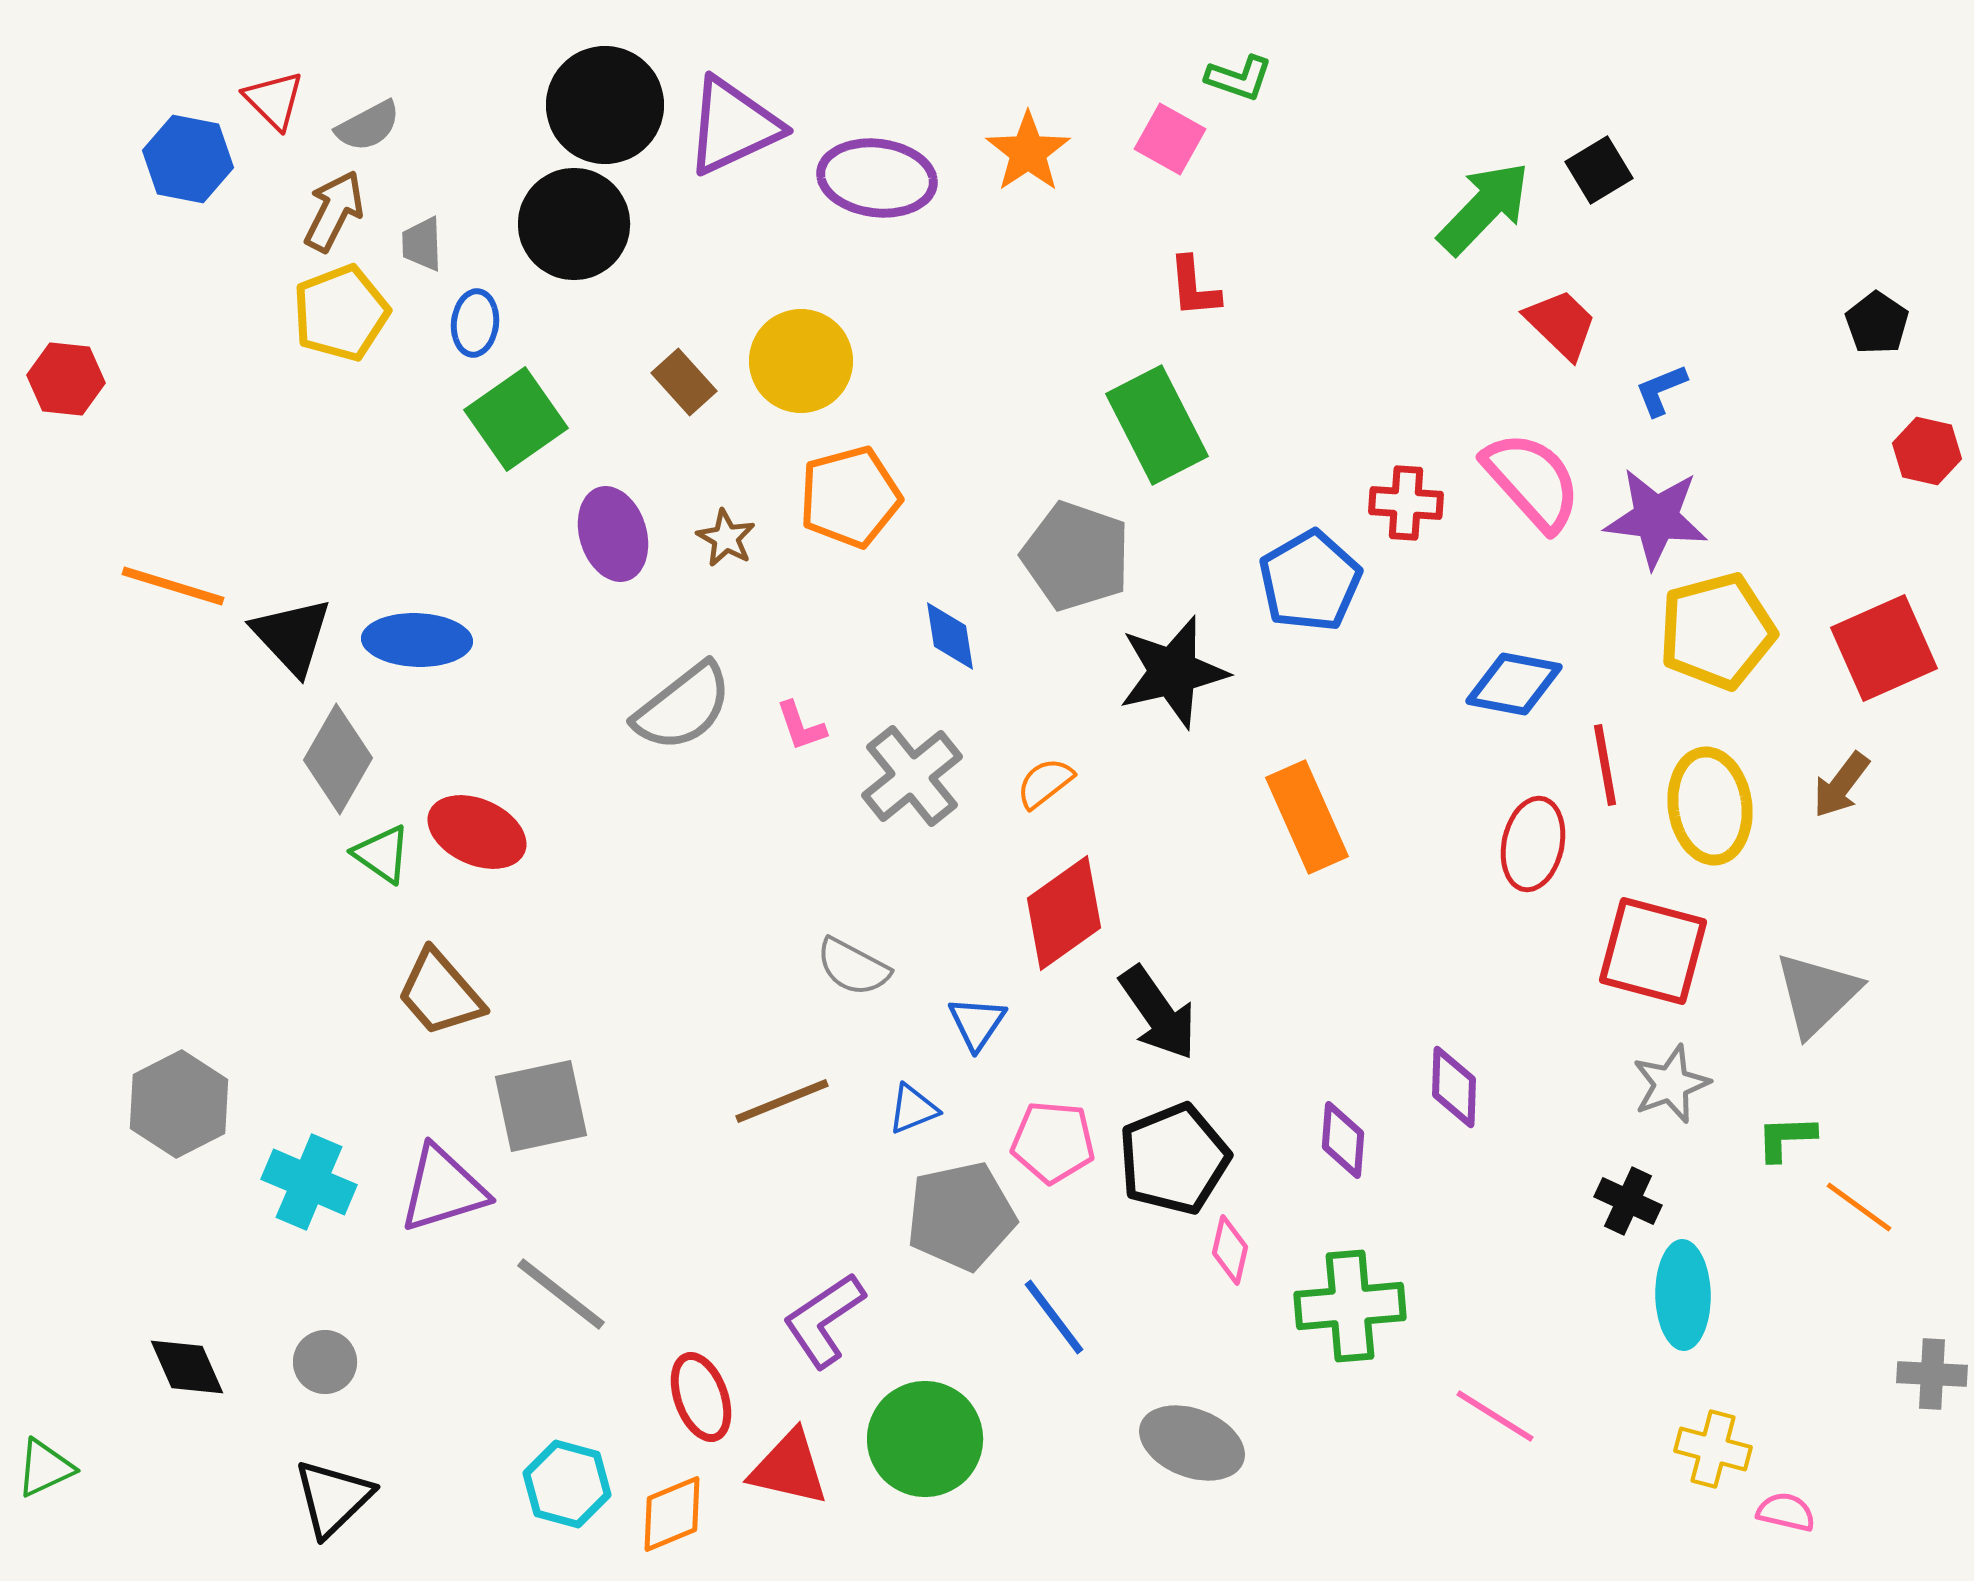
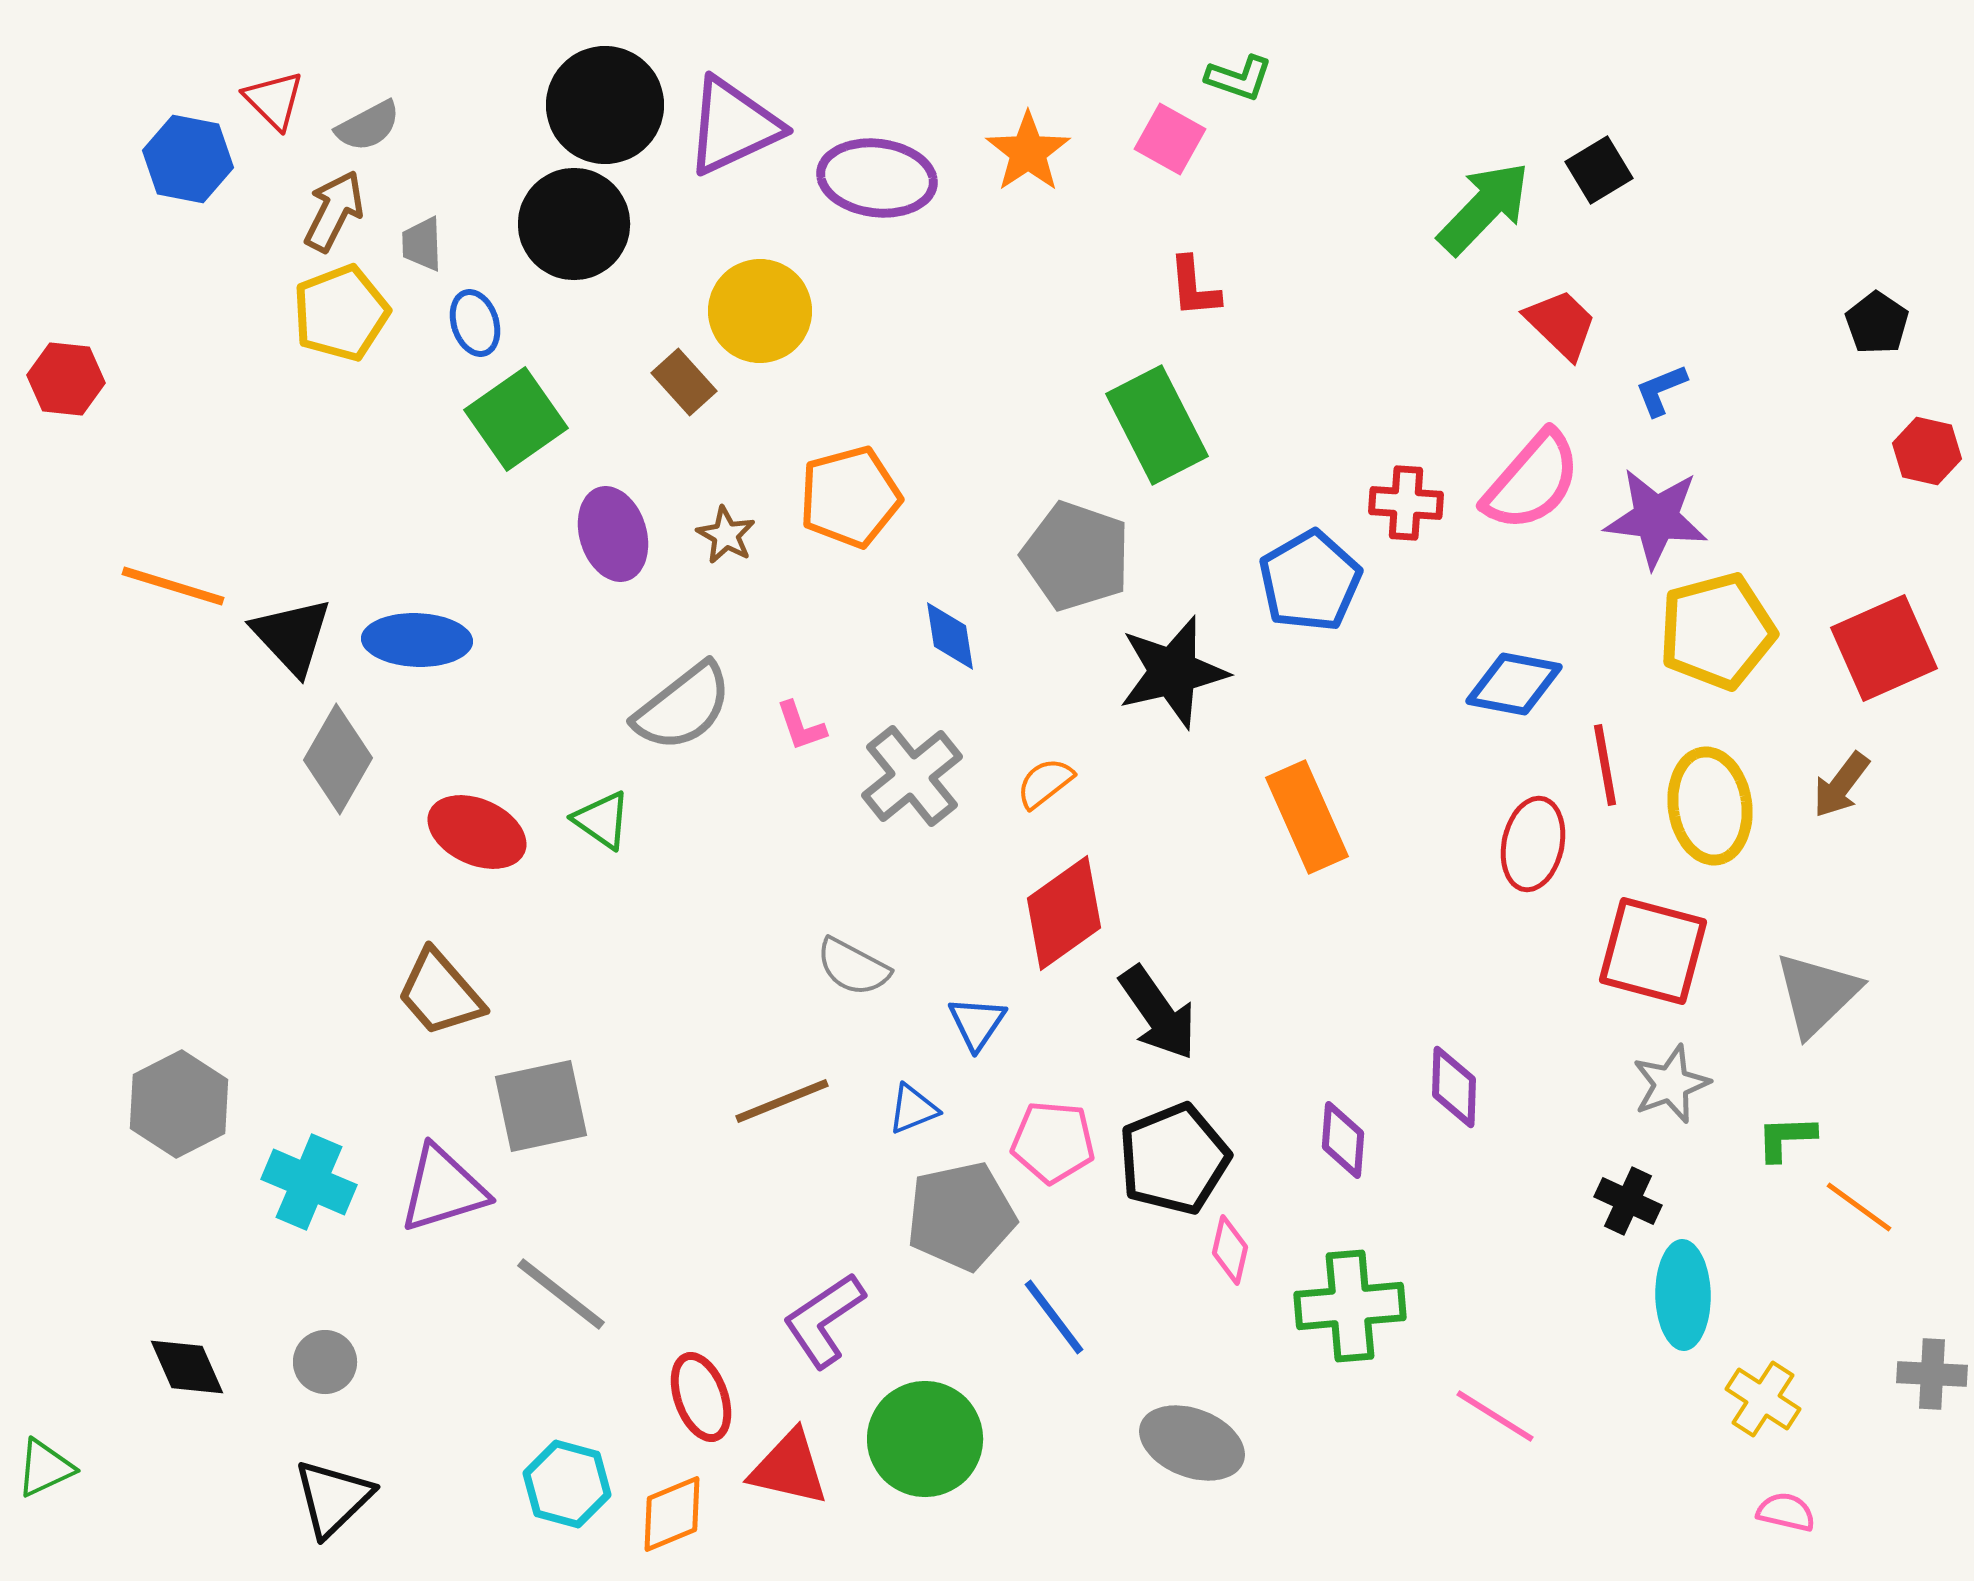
blue ellipse at (475, 323): rotated 24 degrees counterclockwise
yellow circle at (801, 361): moved 41 px left, 50 px up
pink semicircle at (1532, 481): rotated 83 degrees clockwise
brown star at (726, 538): moved 3 px up
green triangle at (382, 854): moved 220 px right, 34 px up
yellow cross at (1713, 1449): moved 50 px right, 50 px up; rotated 18 degrees clockwise
